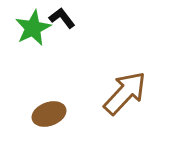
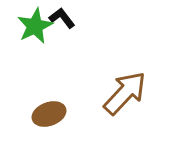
green star: moved 2 px right, 2 px up
